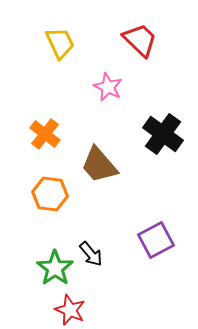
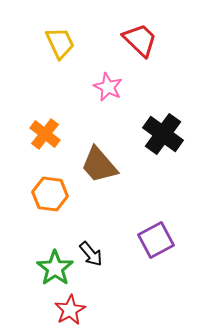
red star: rotated 20 degrees clockwise
